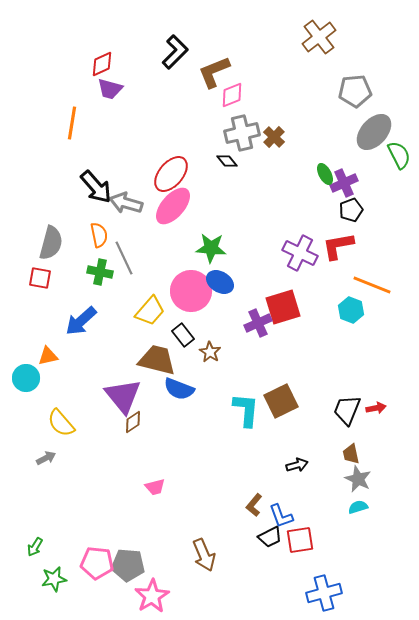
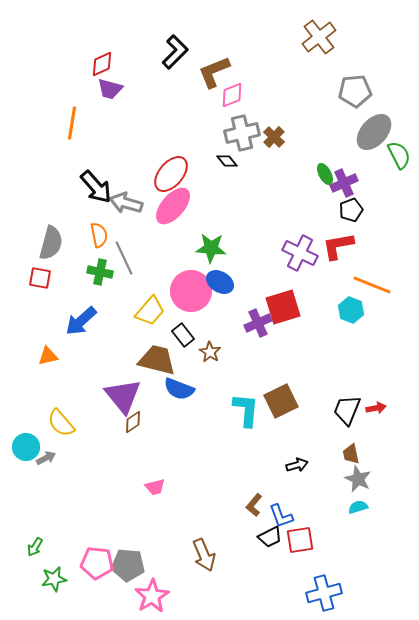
cyan circle at (26, 378): moved 69 px down
